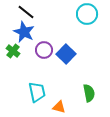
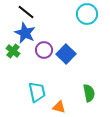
blue star: moved 1 px right, 1 px down
